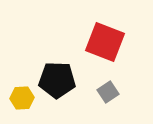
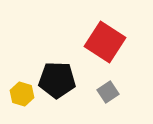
red square: rotated 12 degrees clockwise
yellow hexagon: moved 4 px up; rotated 20 degrees clockwise
